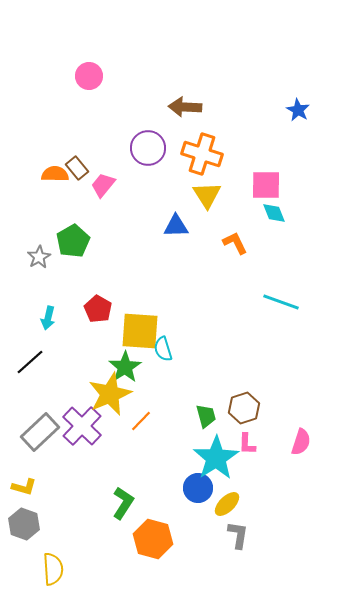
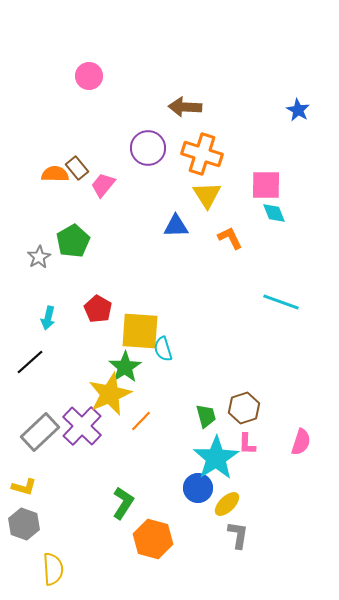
orange L-shape: moved 5 px left, 5 px up
